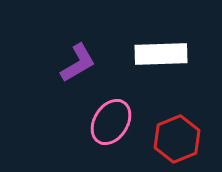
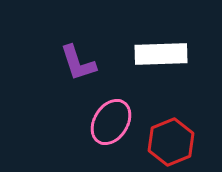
purple L-shape: rotated 102 degrees clockwise
red hexagon: moved 6 px left, 3 px down
